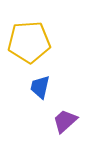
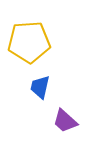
purple trapezoid: rotated 96 degrees counterclockwise
